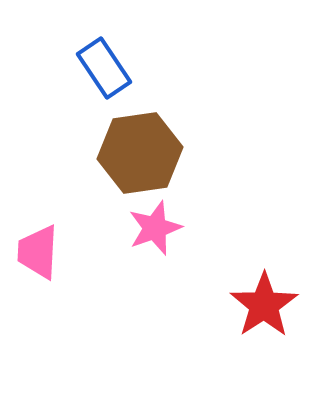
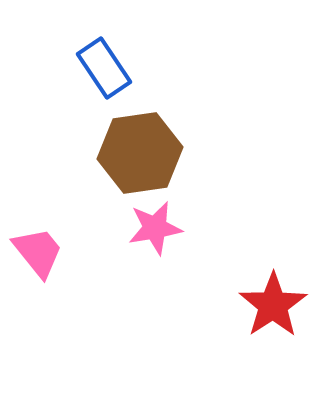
pink star: rotated 10 degrees clockwise
pink trapezoid: rotated 138 degrees clockwise
red star: moved 9 px right
